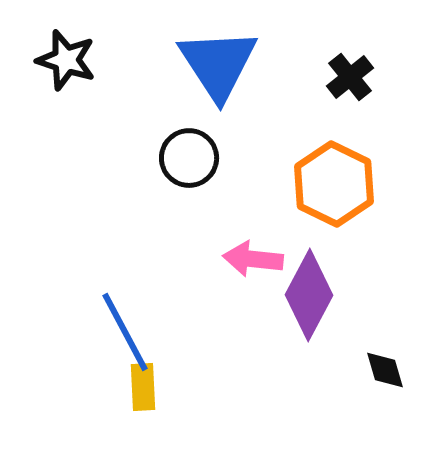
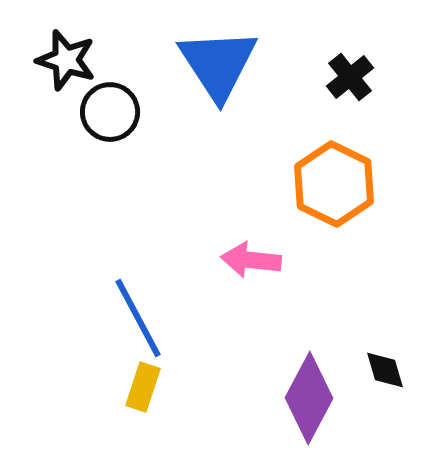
black circle: moved 79 px left, 46 px up
pink arrow: moved 2 px left, 1 px down
purple diamond: moved 103 px down
blue line: moved 13 px right, 14 px up
yellow rectangle: rotated 21 degrees clockwise
